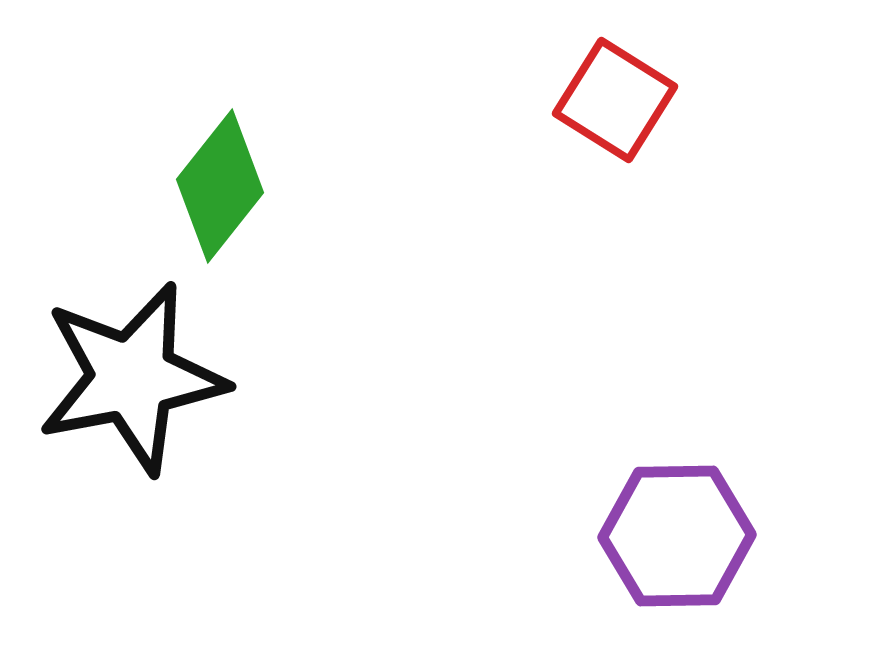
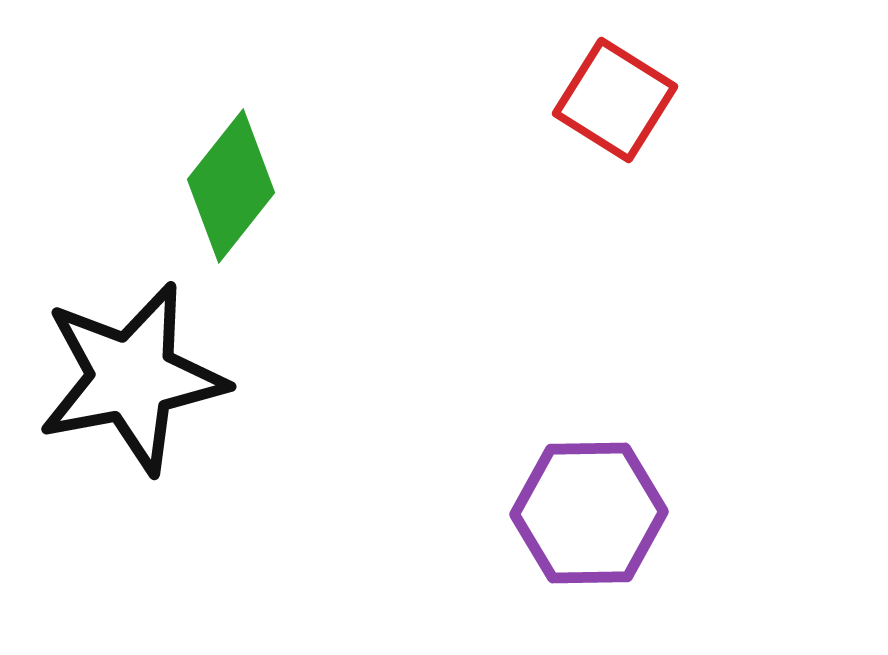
green diamond: moved 11 px right
purple hexagon: moved 88 px left, 23 px up
